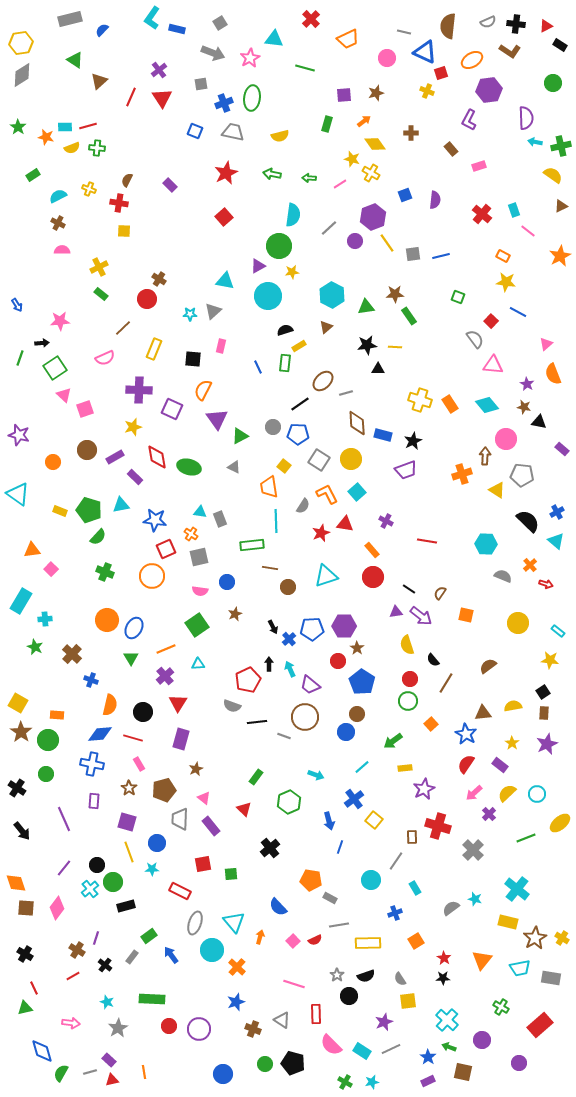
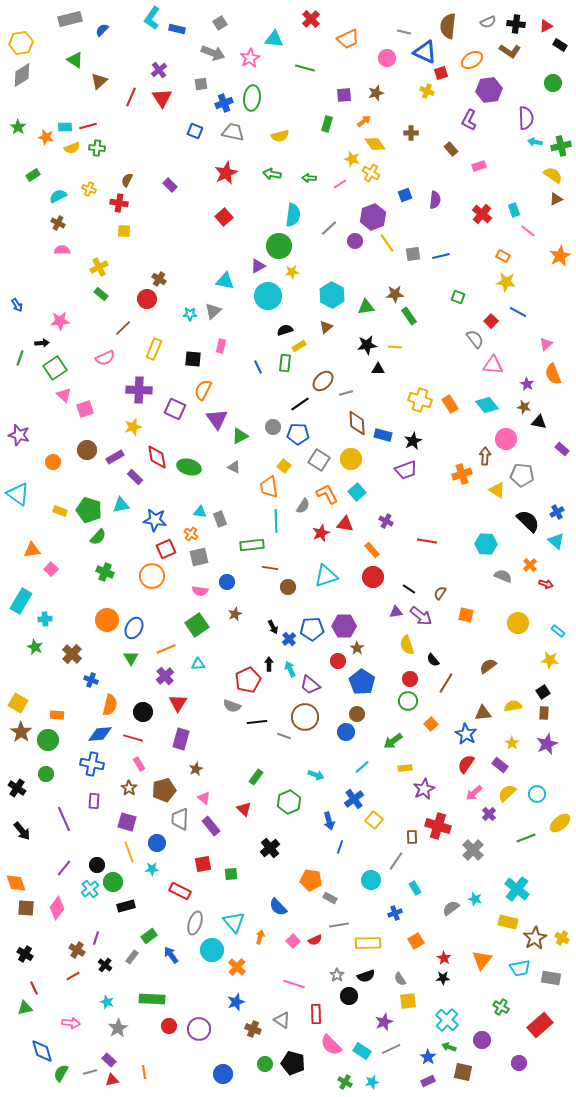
brown triangle at (561, 206): moved 5 px left, 7 px up
purple square at (172, 409): moved 3 px right
